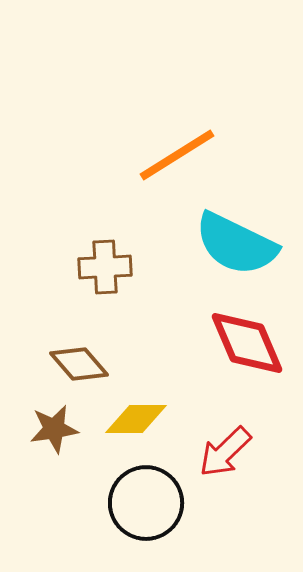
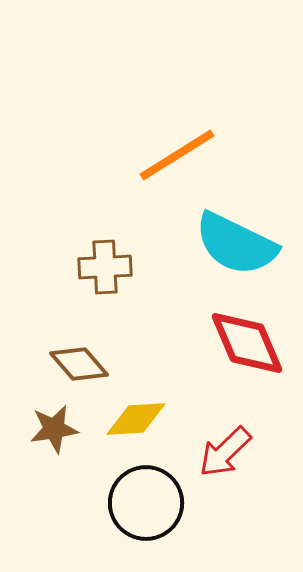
yellow diamond: rotated 4 degrees counterclockwise
